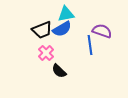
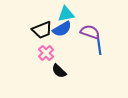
purple semicircle: moved 12 px left, 1 px down
blue line: moved 9 px right
